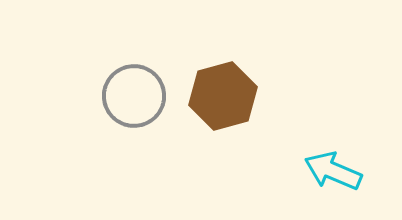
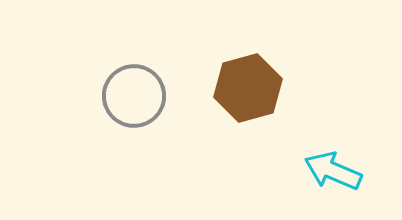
brown hexagon: moved 25 px right, 8 px up
